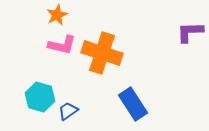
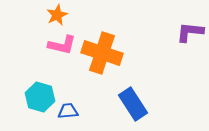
purple L-shape: rotated 8 degrees clockwise
blue trapezoid: rotated 30 degrees clockwise
